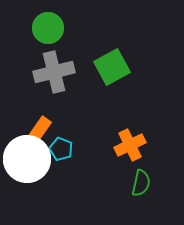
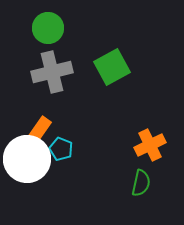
gray cross: moved 2 px left
orange cross: moved 20 px right
